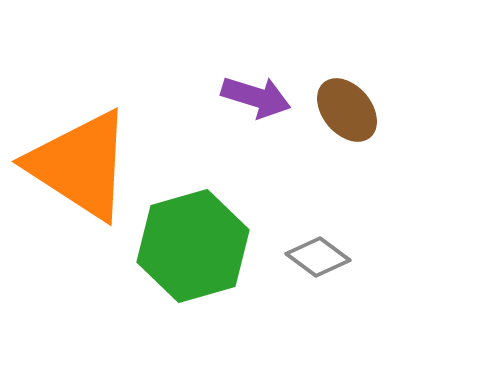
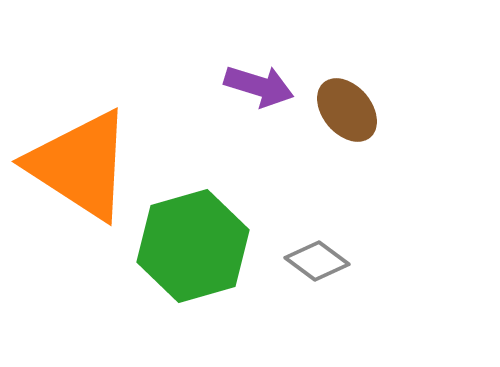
purple arrow: moved 3 px right, 11 px up
gray diamond: moved 1 px left, 4 px down
